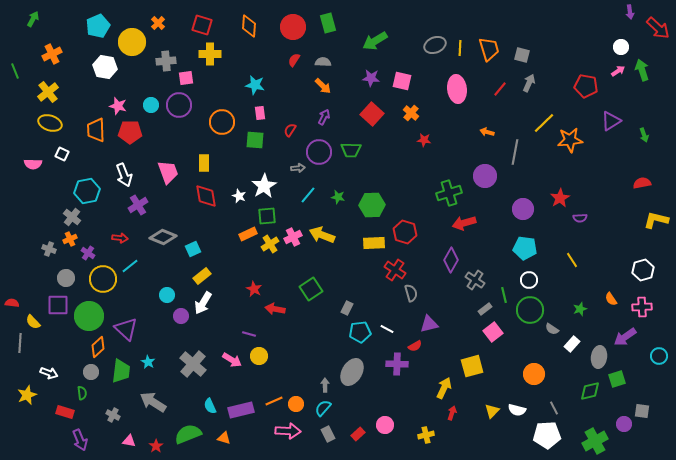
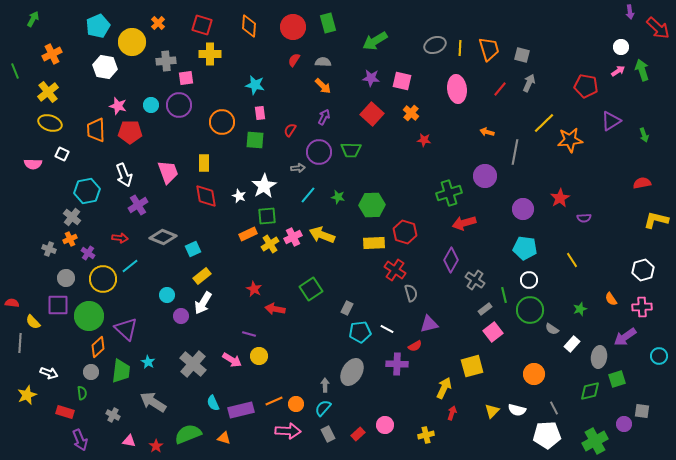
purple semicircle at (580, 218): moved 4 px right
cyan semicircle at (210, 406): moved 3 px right, 3 px up
